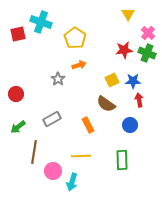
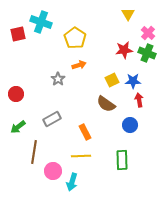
orange rectangle: moved 3 px left, 7 px down
